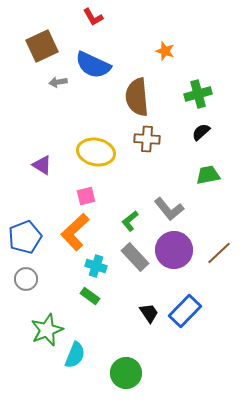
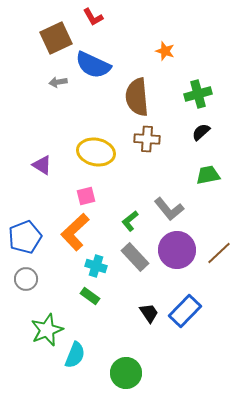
brown square: moved 14 px right, 8 px up
purple circle: moved 3 px right
